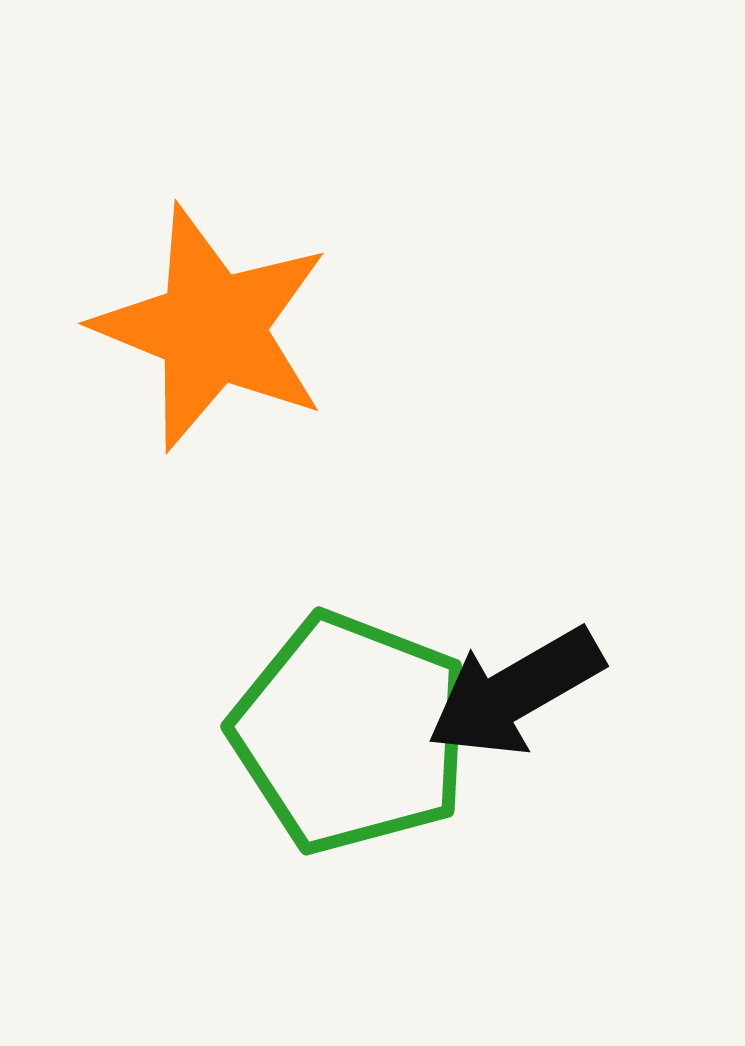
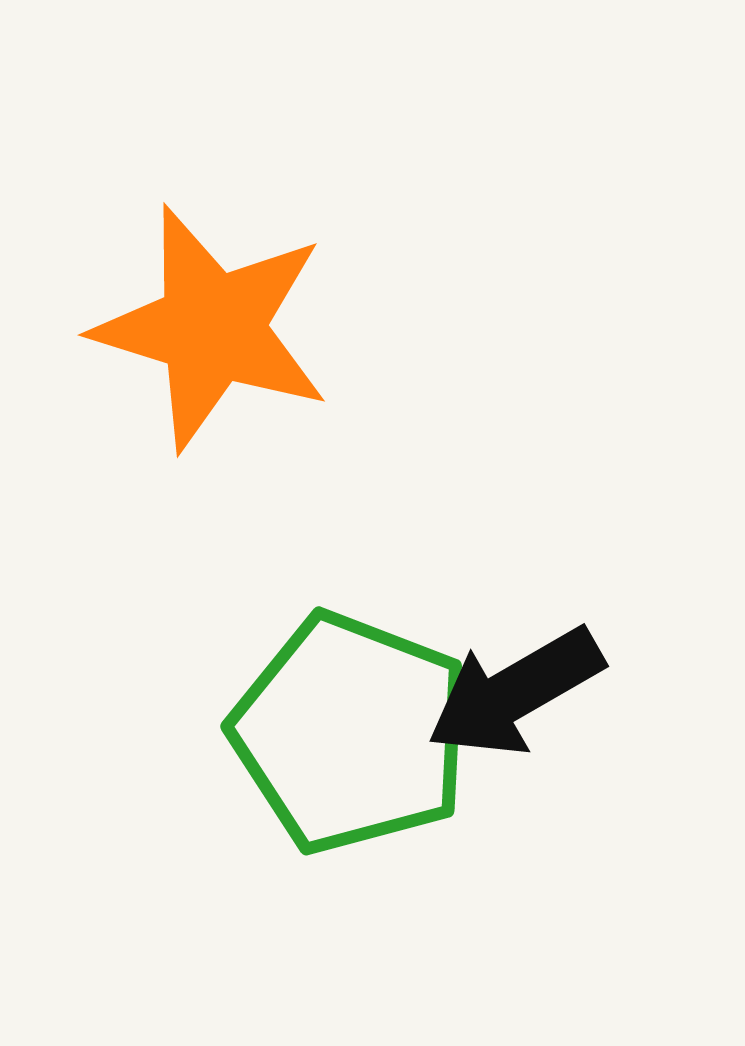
orange star: rotated 5 degrees counterclockwise
